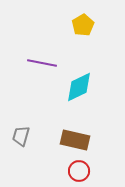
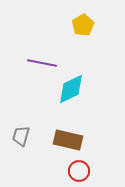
cyan diamond: moved 8 px left, 2 px down
brown rectangle: moved 7 px left
